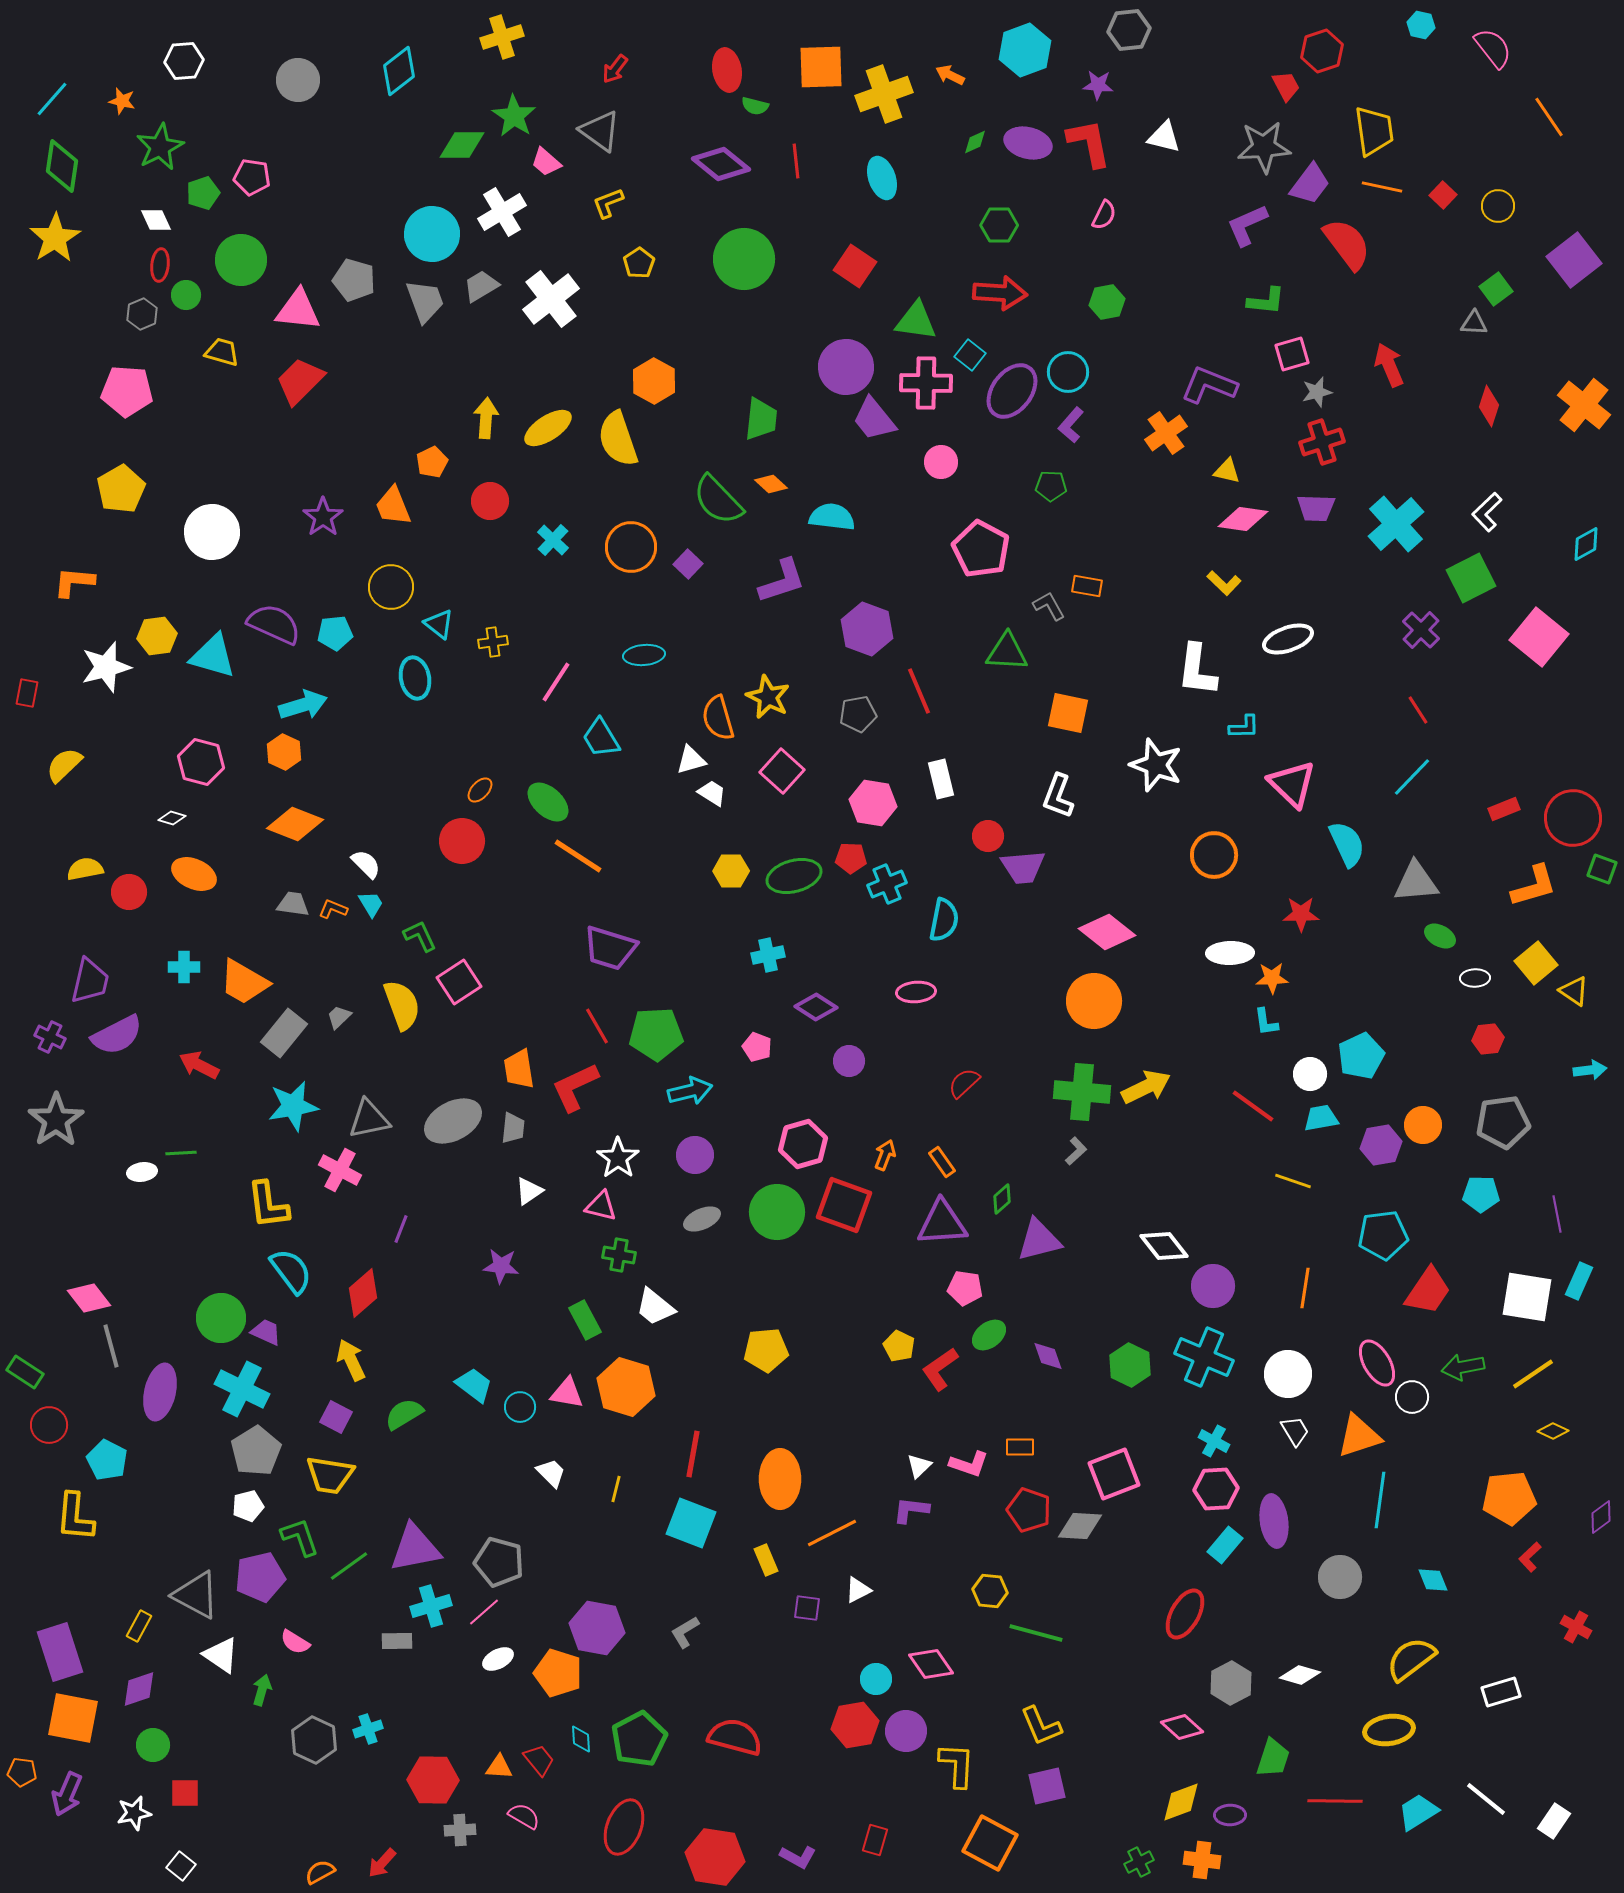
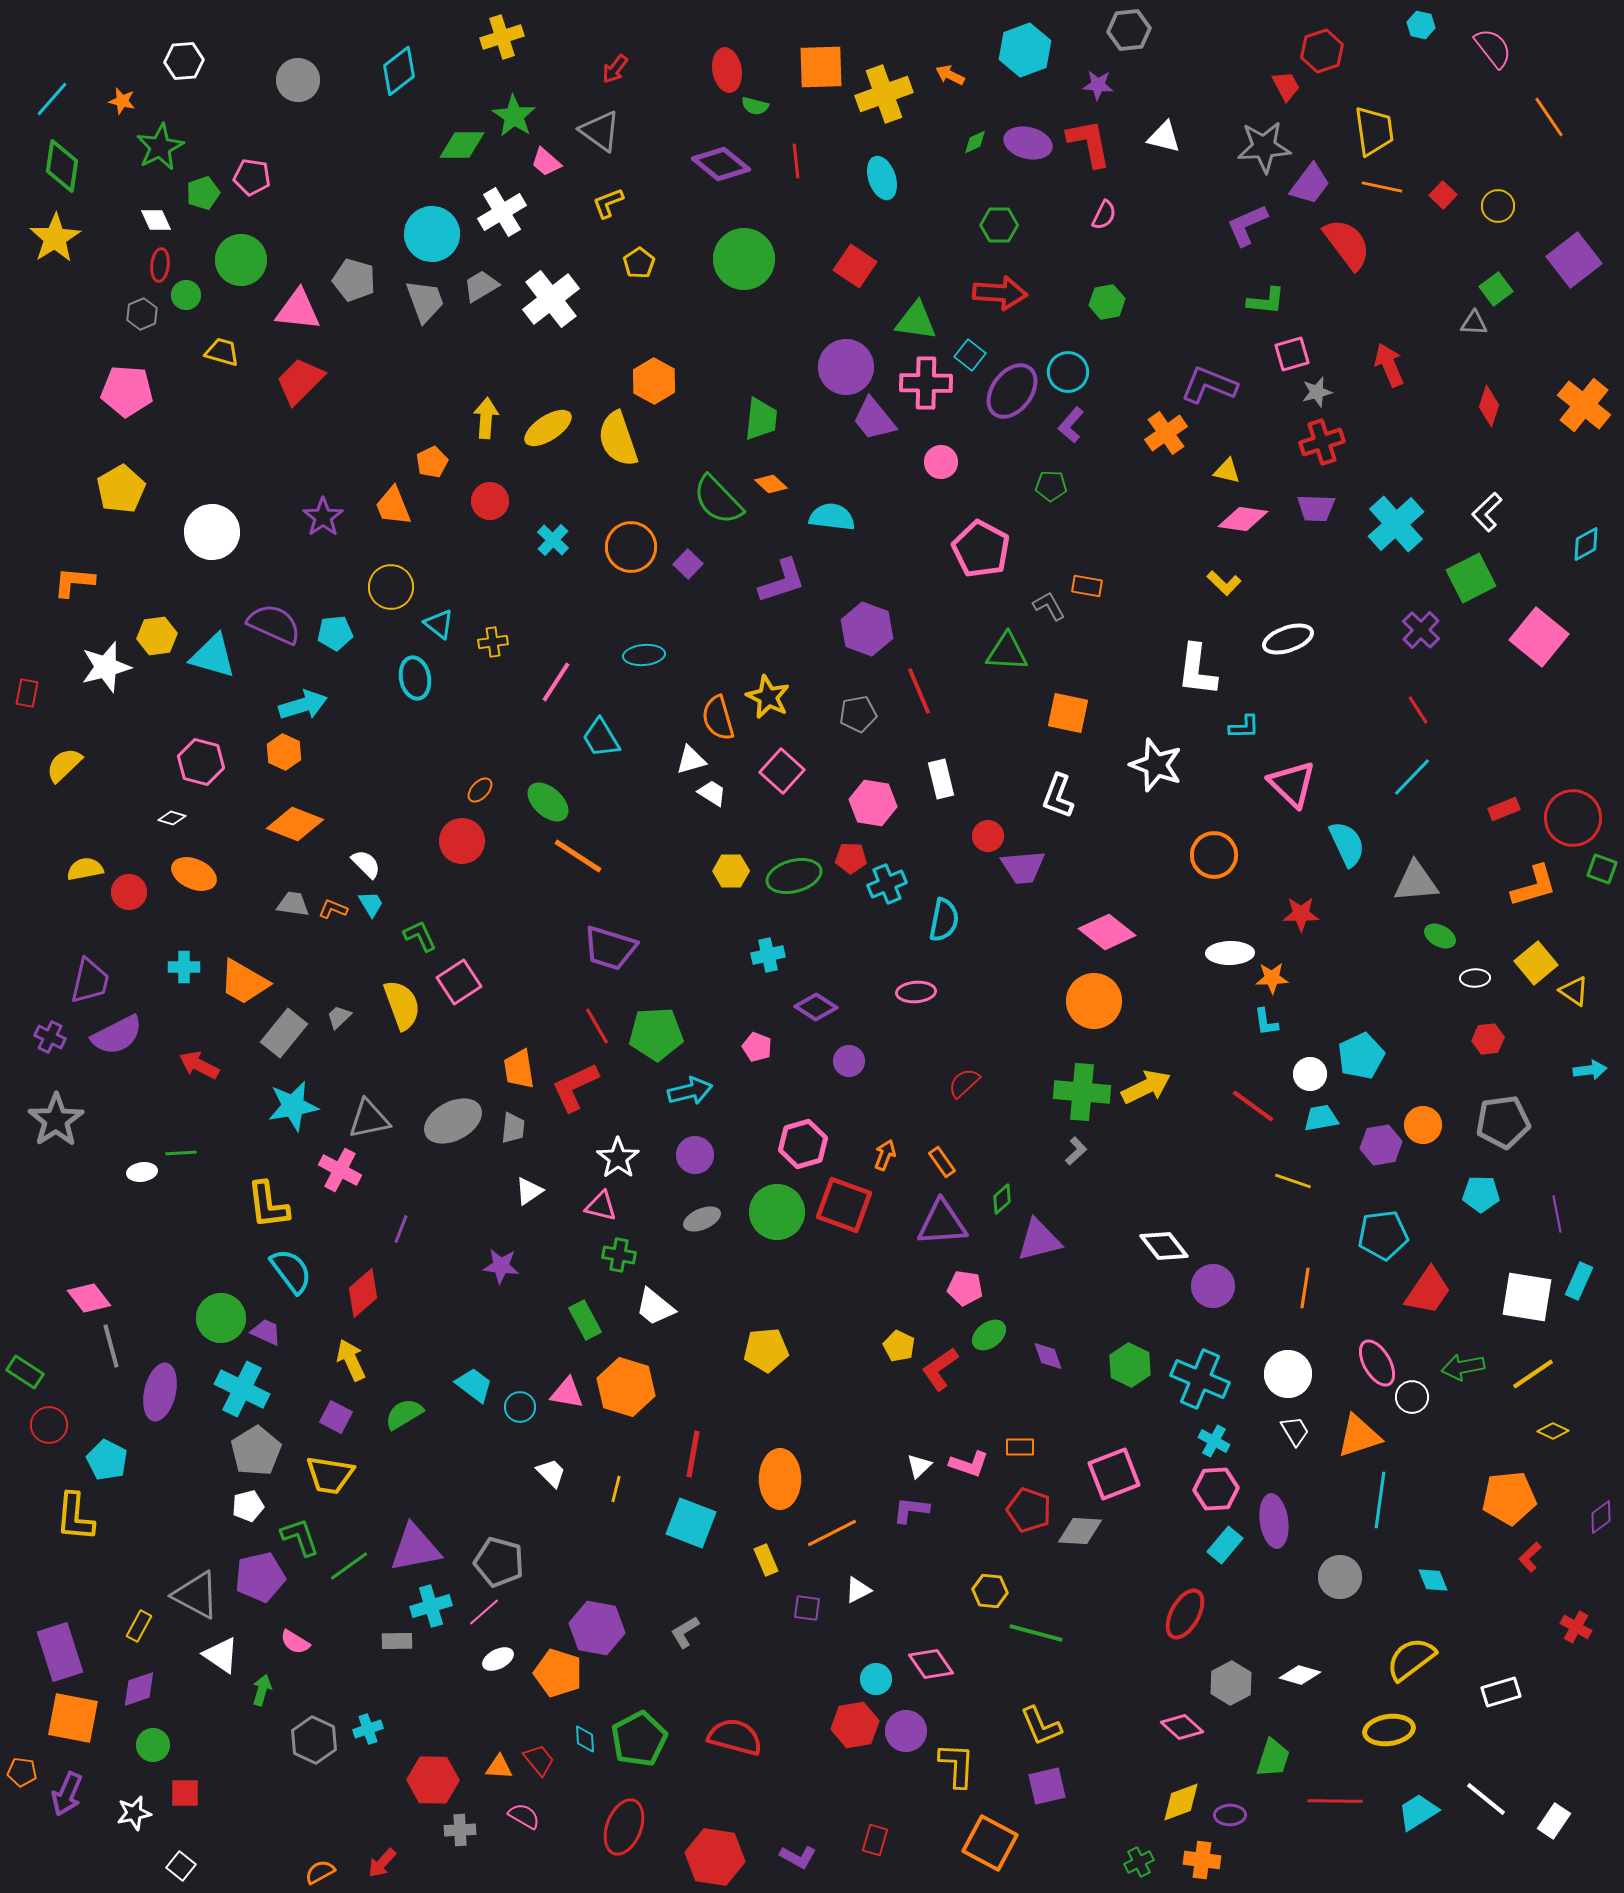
cyan cross at (1204, 1357): moved 4 px left, 22 px down
gray diamond at (1080, 1526): moved 5 px down
cyan diamond at (581, 1739): moved 4 px right
